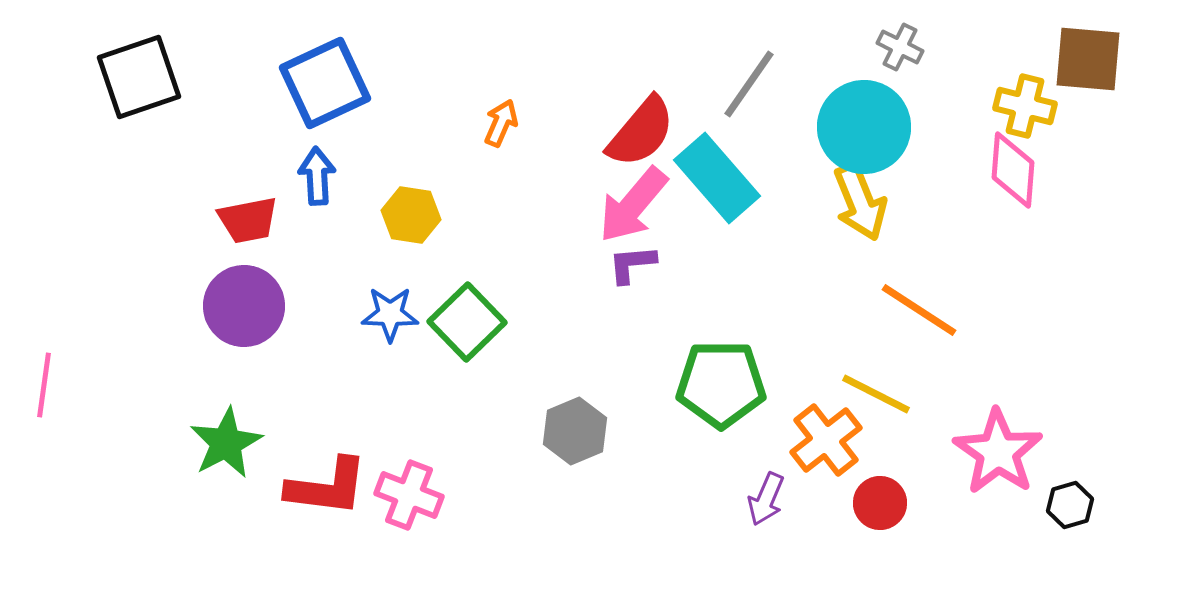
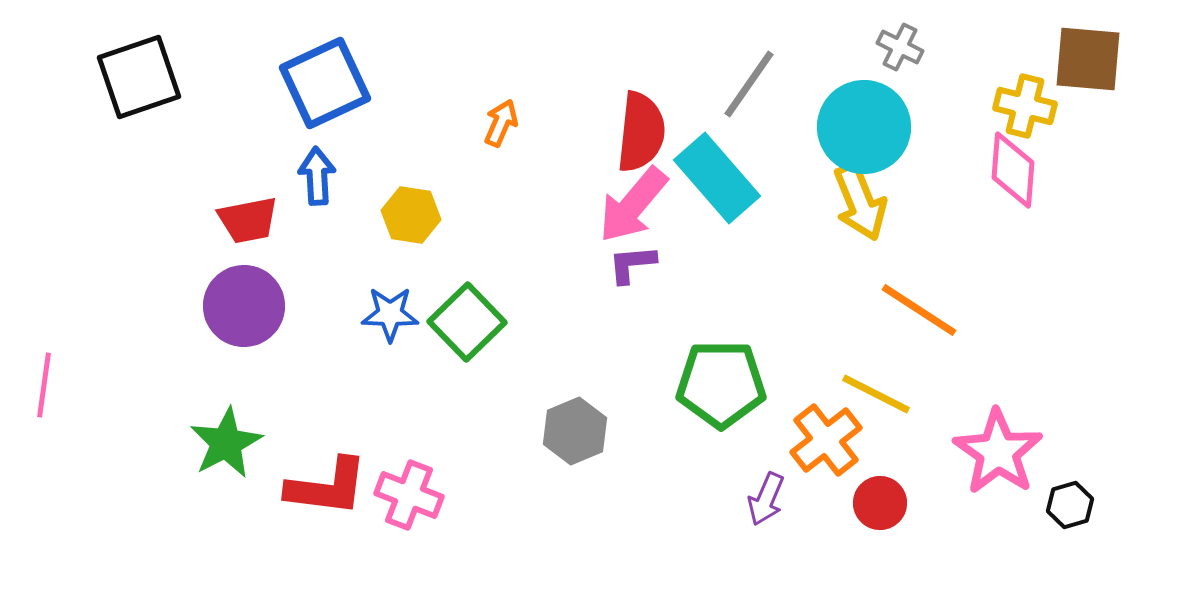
red semicircle: rotated 34 degrees counterclockwise
